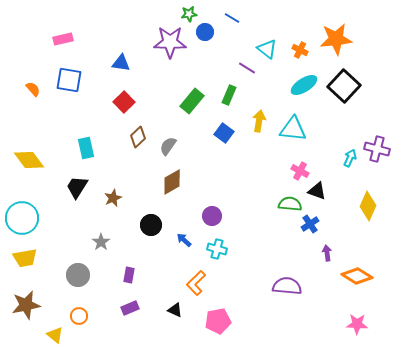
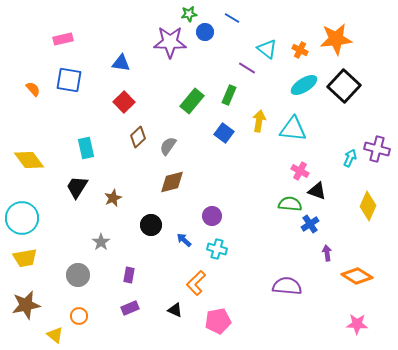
brown diamond at (172, 182): rotated 16 degrees clockwise
